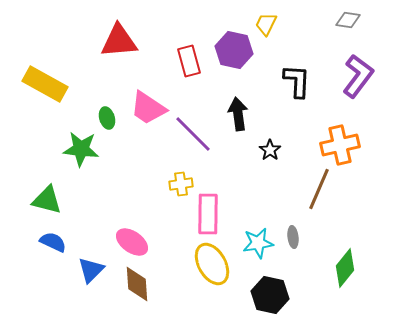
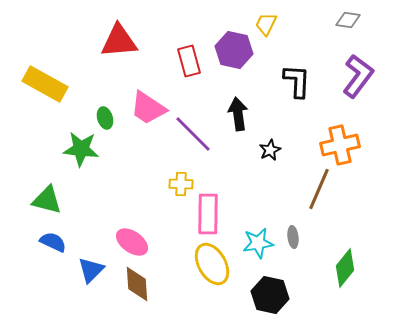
green ellipse: moved 2 px left
black star: rotated 10 degrees clockwise
yellow cross: rotated 10 degrees clockwise
